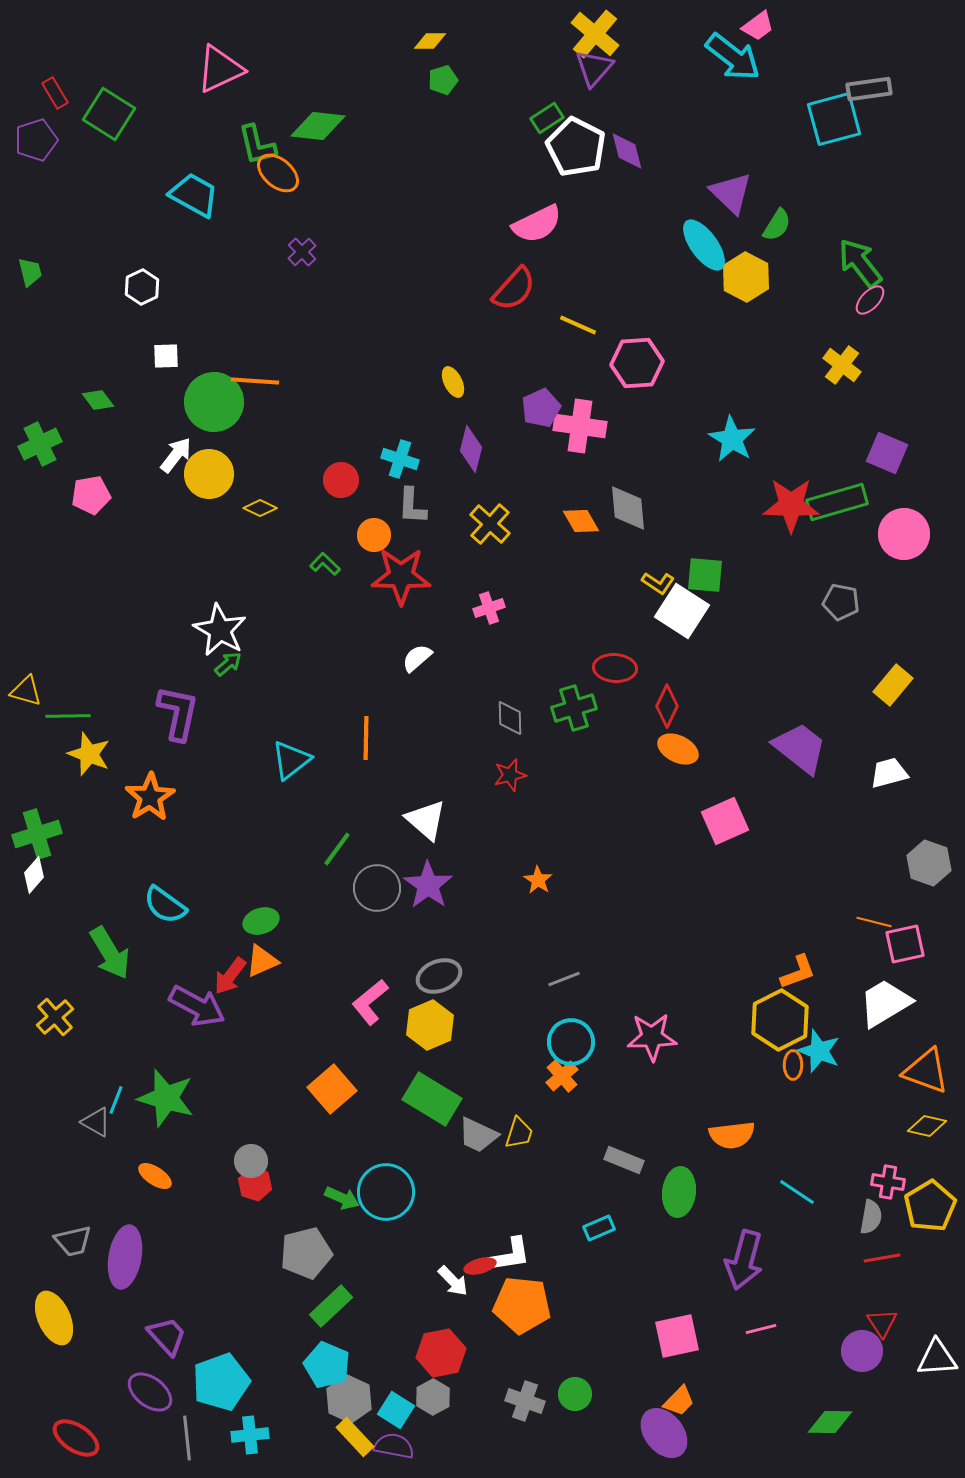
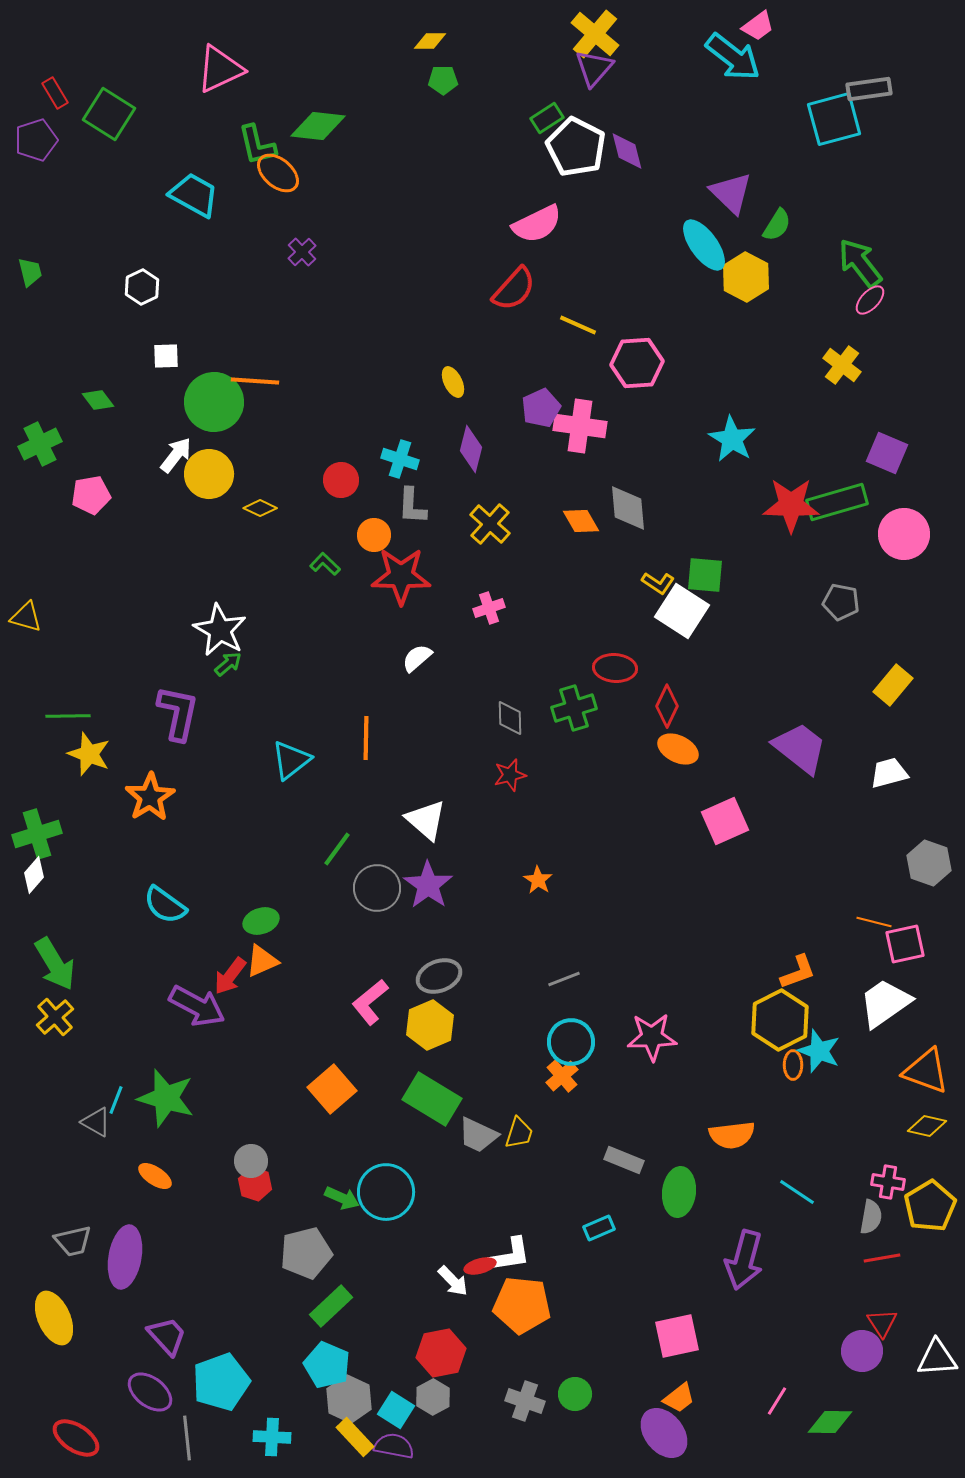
green pentagon at (443, 80): rotated 16 degrees clockwise
yellow triangle at (26, 691): moved 74 px up
green arrow at (110, 953): moved 55 px left, 11 px down
white trapezoid at (885, 1003): rotated 4 degrees counterclockwise
pink line at (761, 1329): moved 16 px right, 72 px down; rotated 44 degrees counterclockwise
orange trapezoid at (679, 1401): moved 3 px up; rotated 8 degrees clockwise
cyan cross at (250, 1435): moved 22 px right, 2 px down; rotated 9 degrees clockwise
